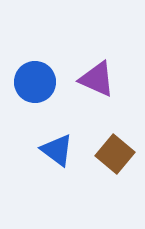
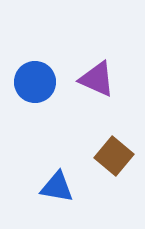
blue triangle: moved 37 px down; rotated 27 degrees counterclockwise
brown square: moved 1 px left, 2 px down
